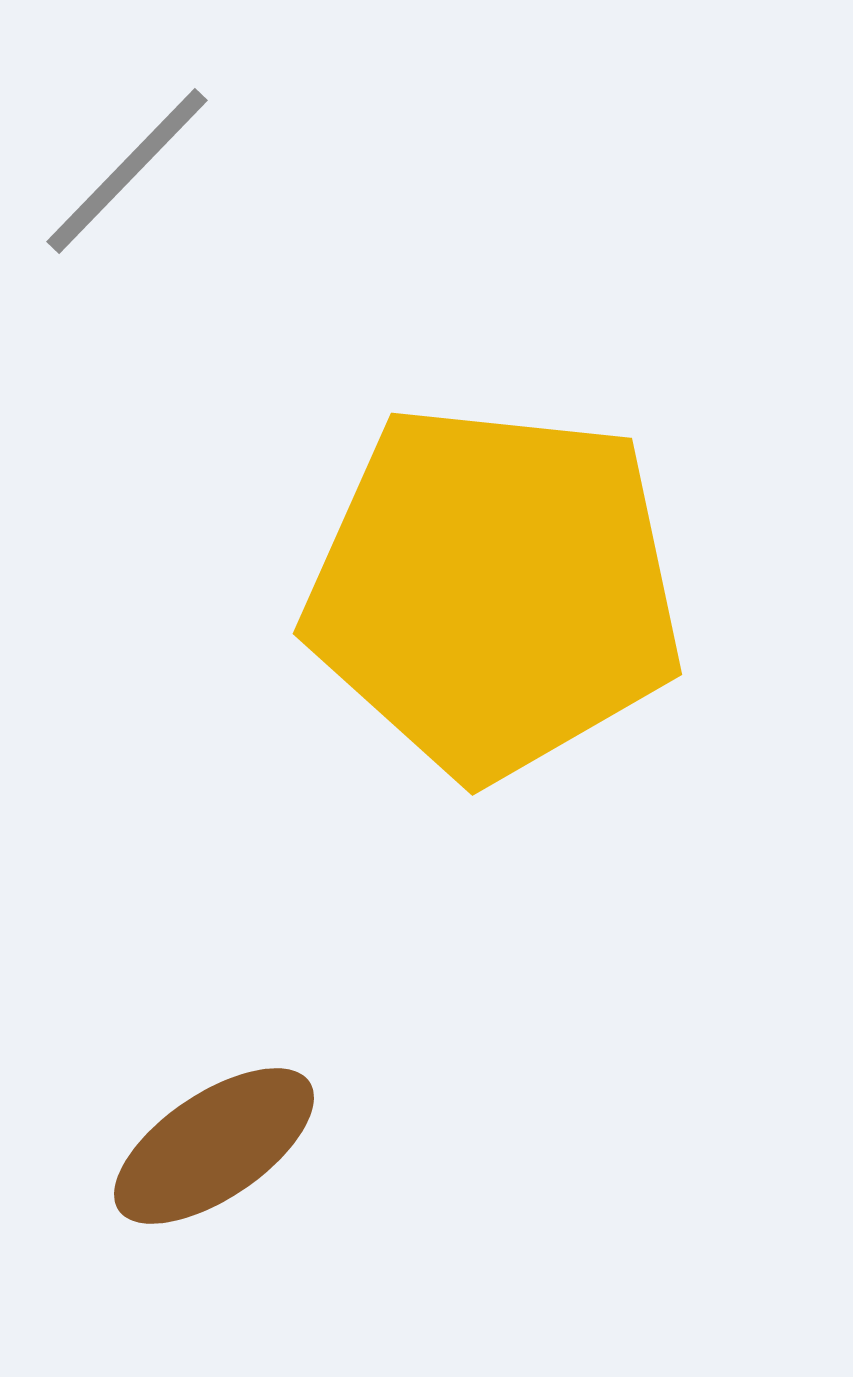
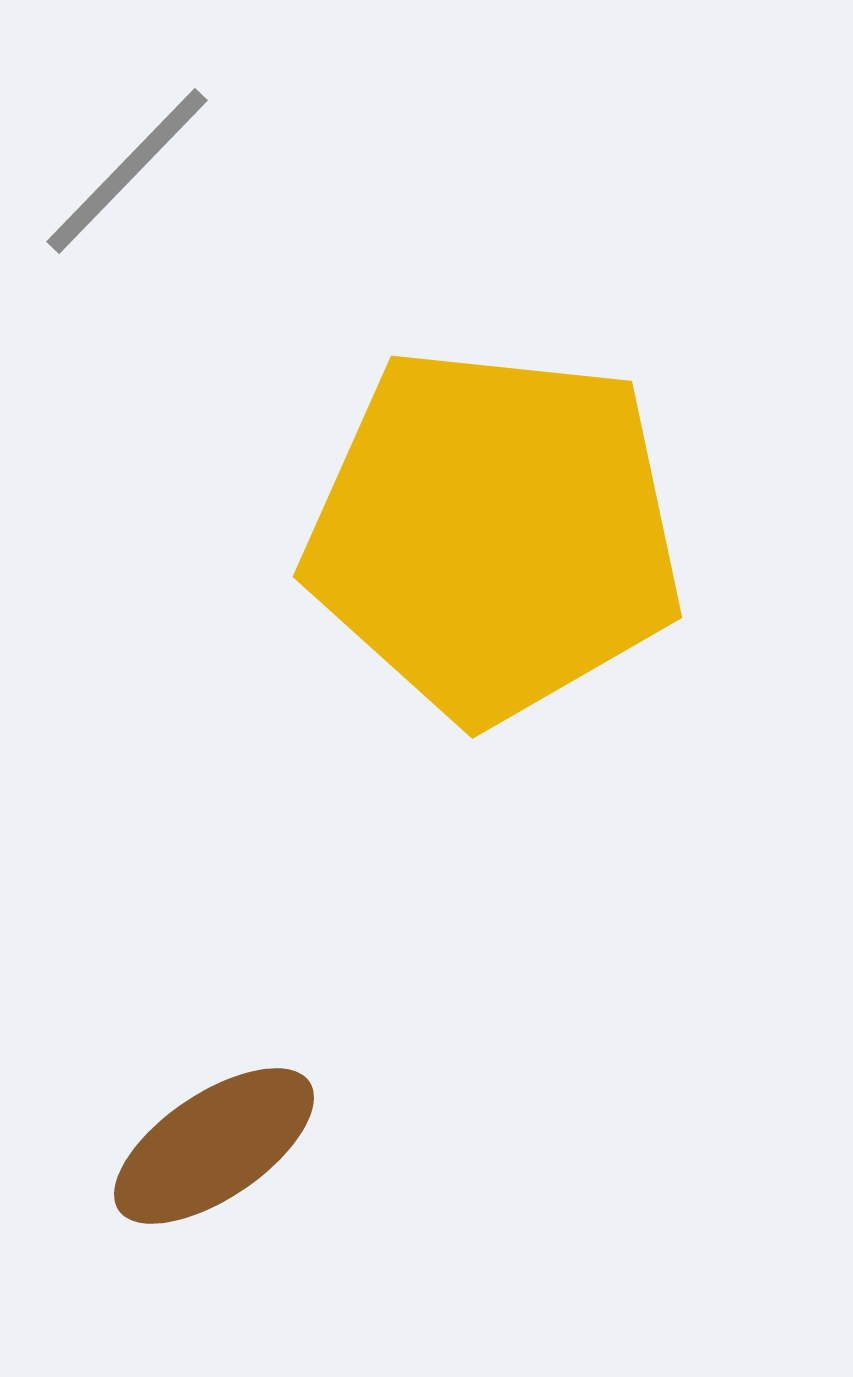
yellow pentagon: moved 57 px up
